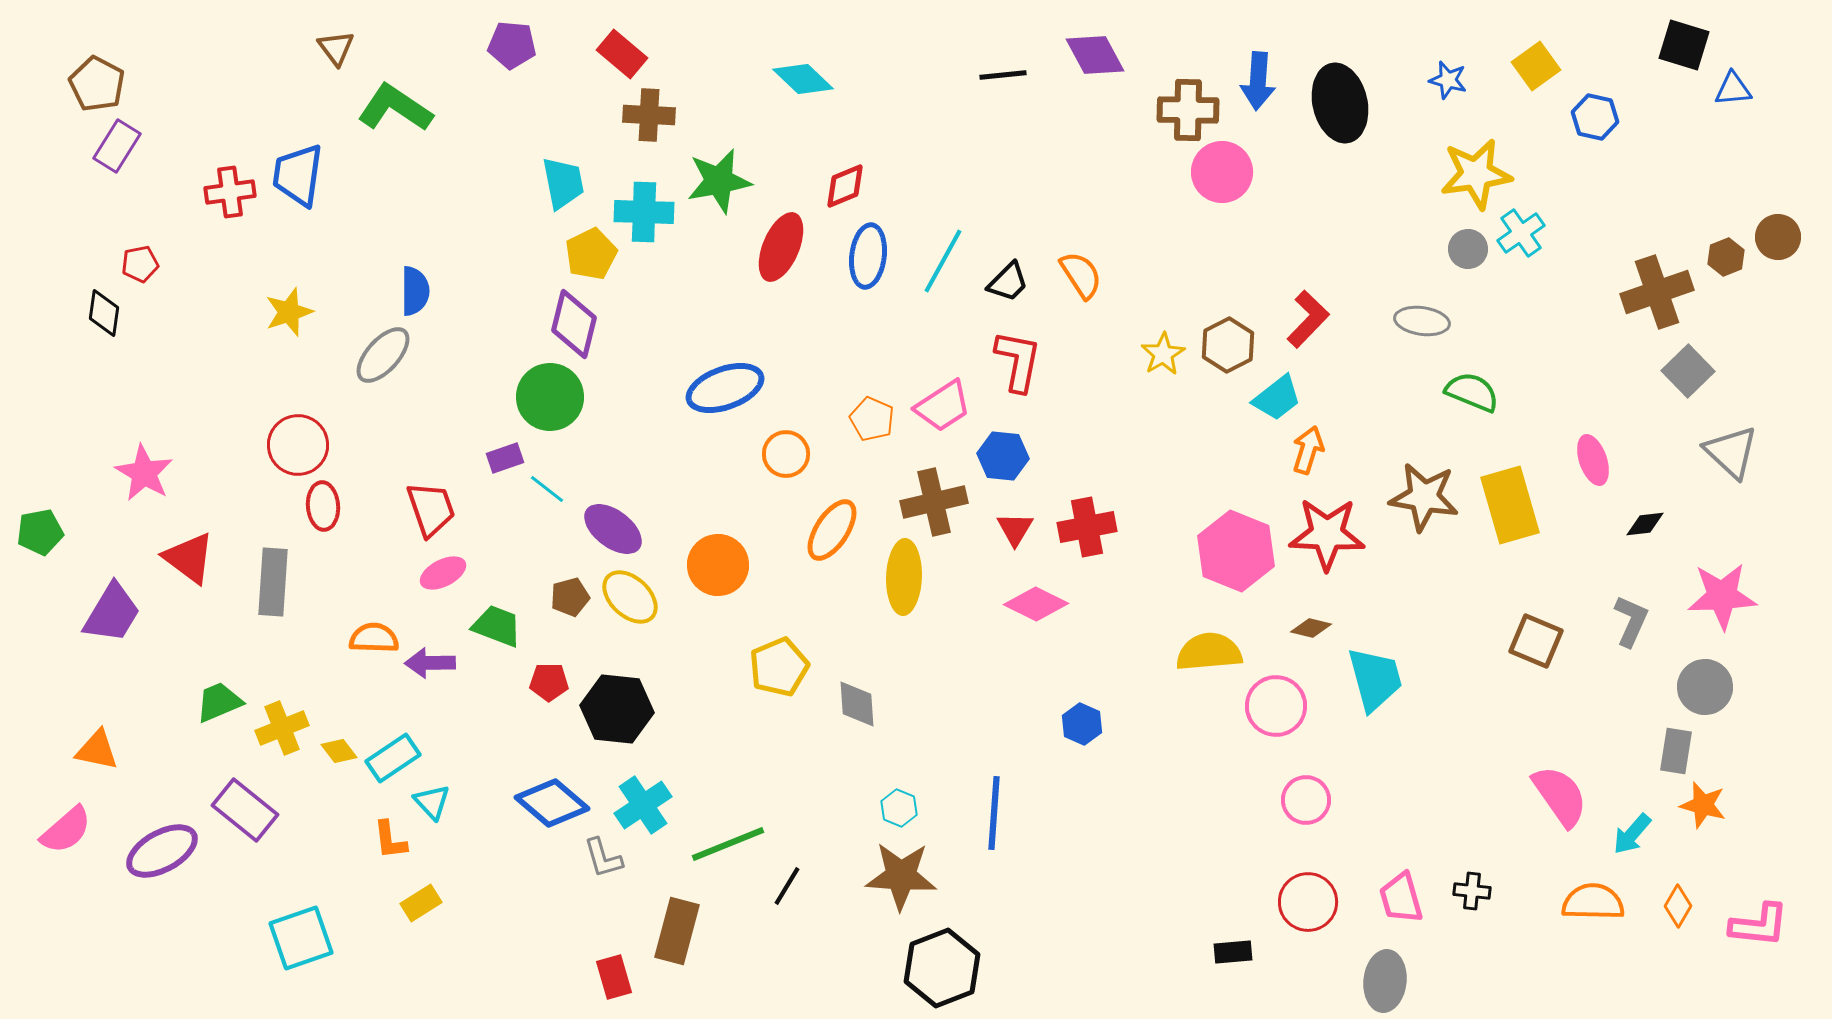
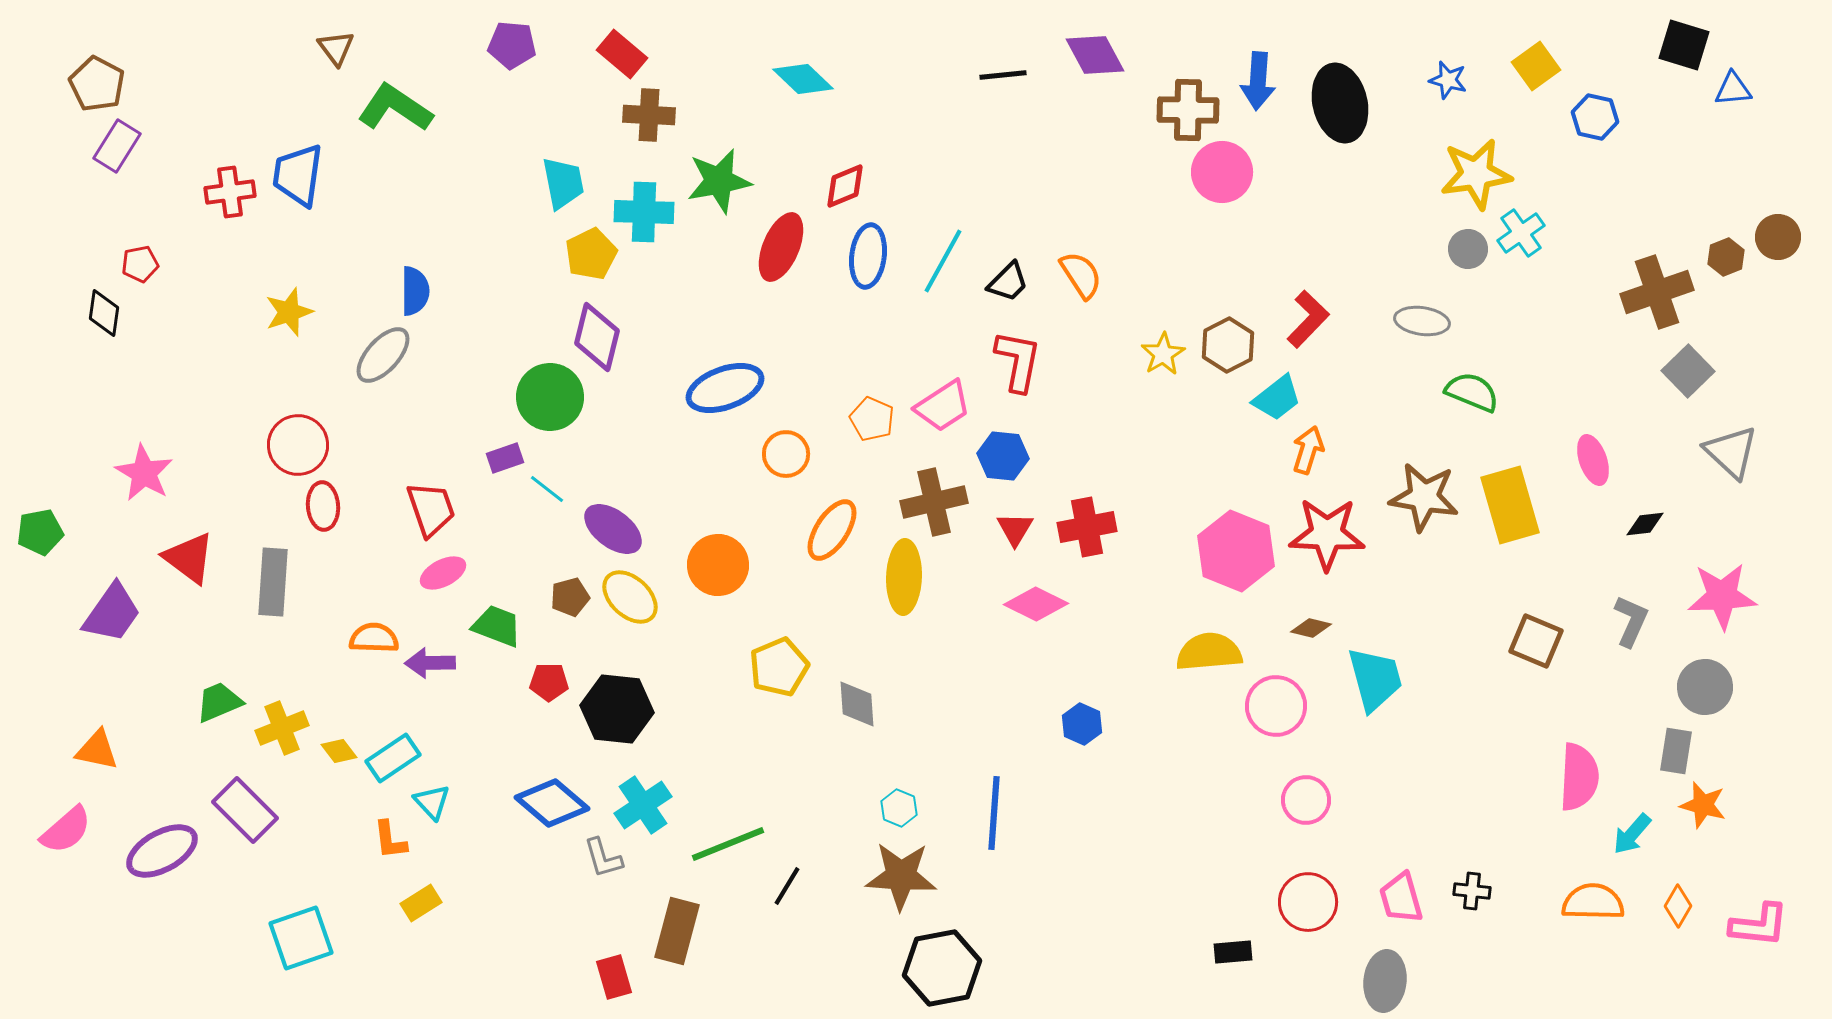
purple diamond at (574, 324): moved 23 px right, 13 px down
purple trapezoid at (112, 613): rotated 4 degrees clockwise
pink semicircle at (1560, 796): moved 19 px right, 19 px up; rotated 38 degrees clockwise
purple rectangle at (245, 810): rotated 6 degrees clockwise
black hexagon at (942, 968): rotated 10 degrees clockwise
